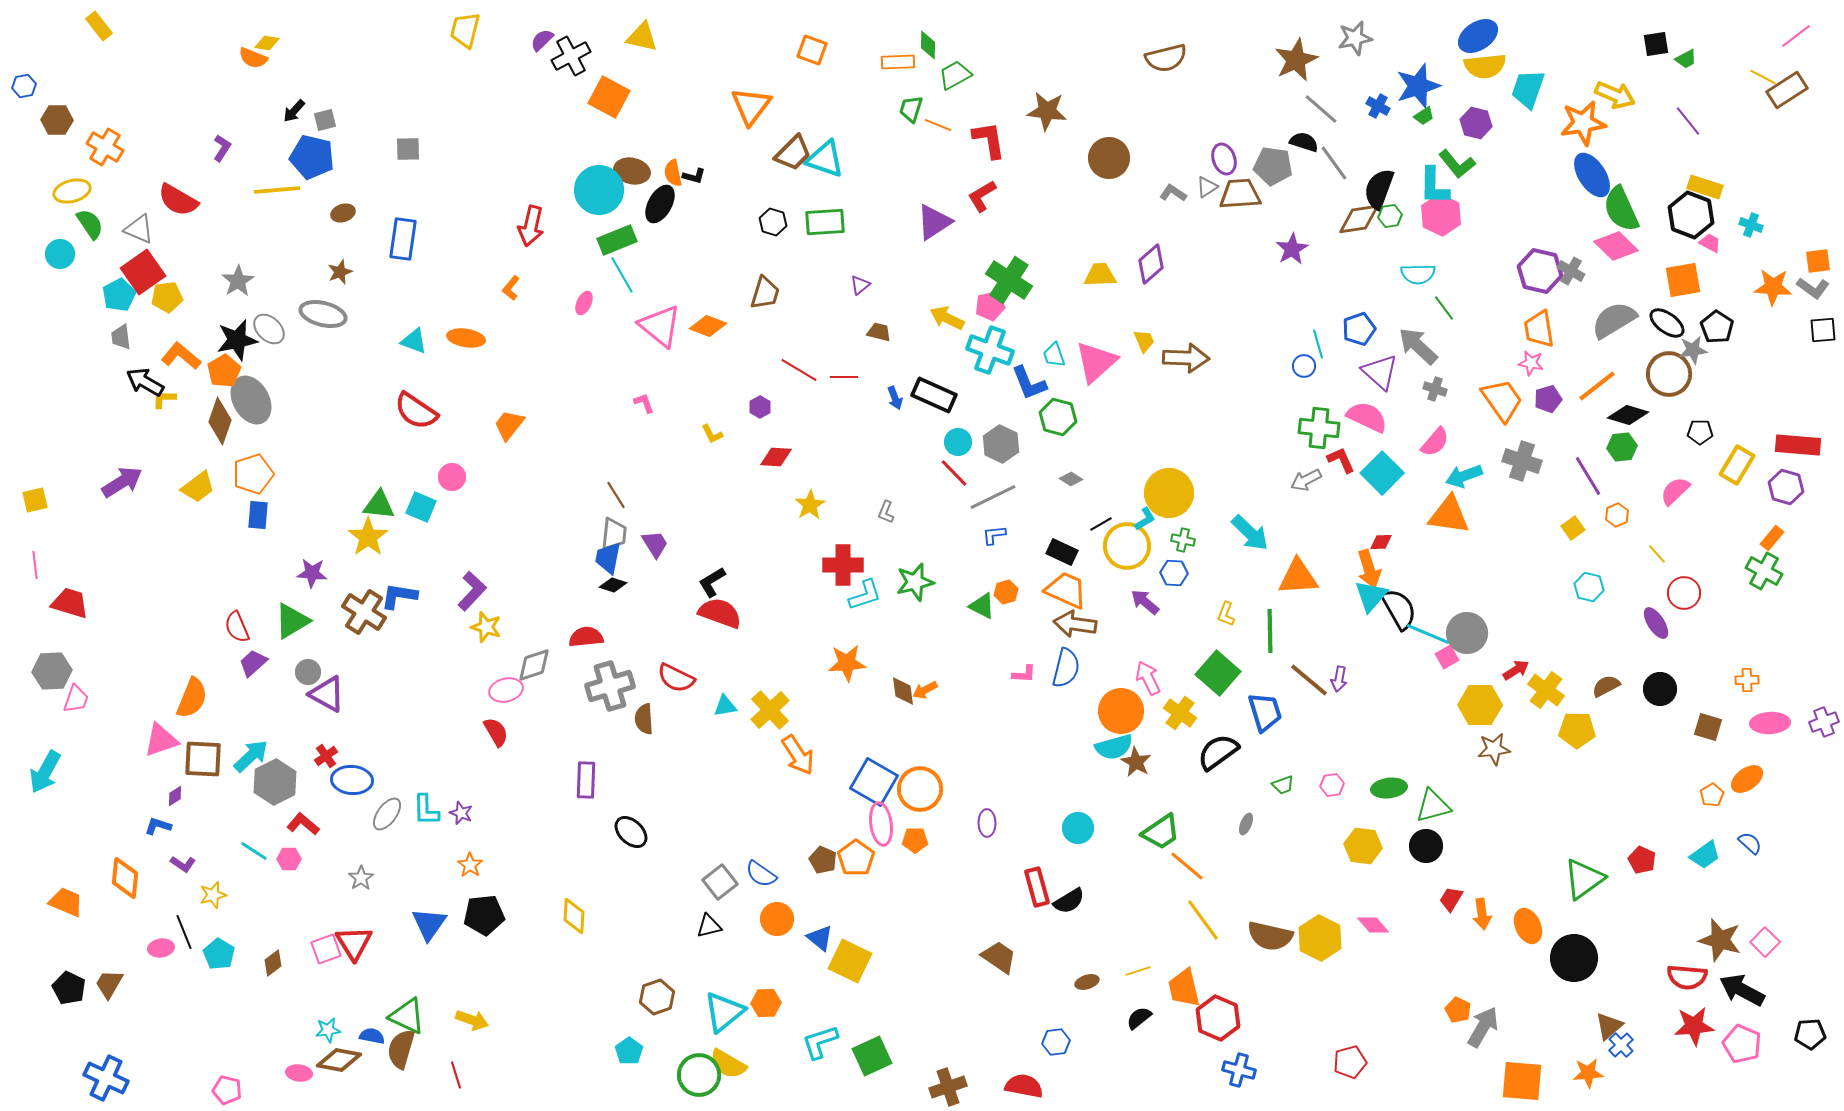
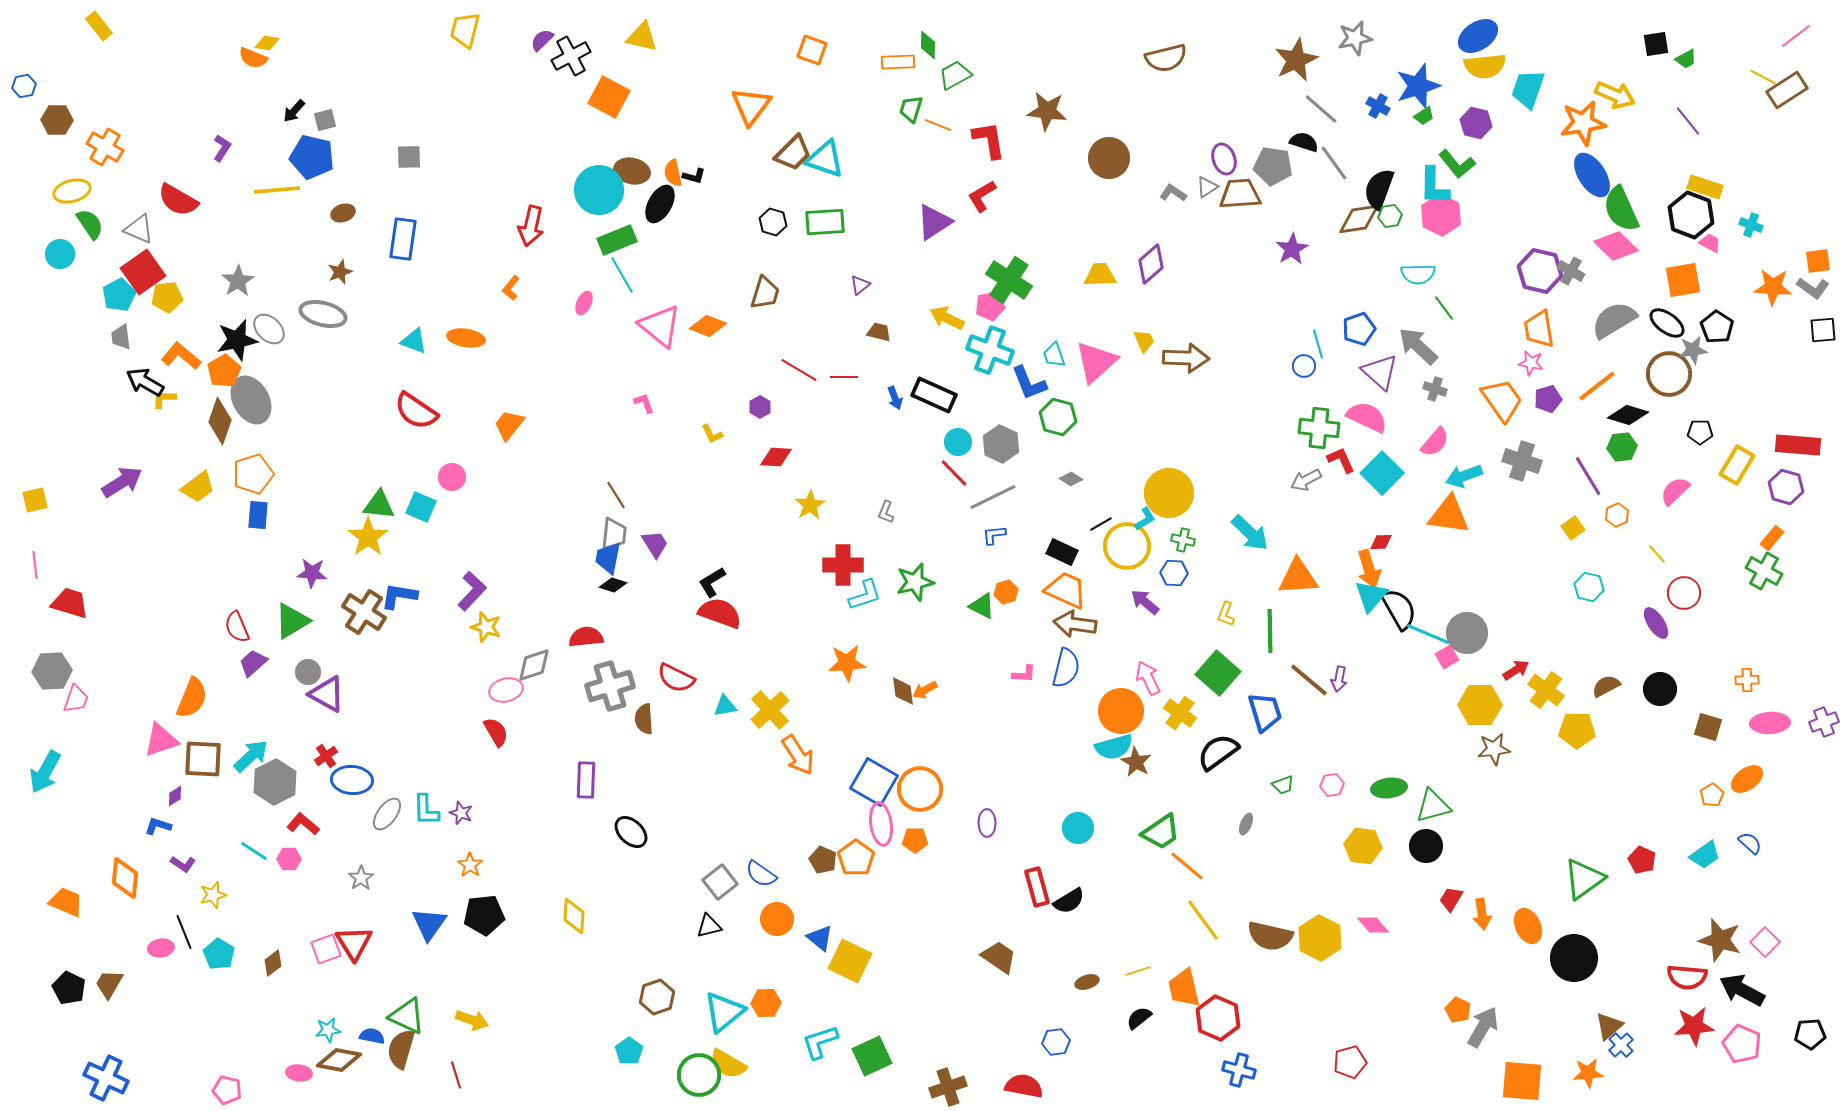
gray square at (408, 149): moved 1 px right, 8 px down
